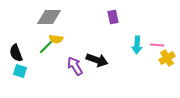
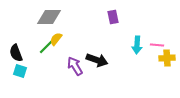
yellow semicircle: rotated 120 degrees clockwise
yellow cross: rotated 28 degrees clockwise
